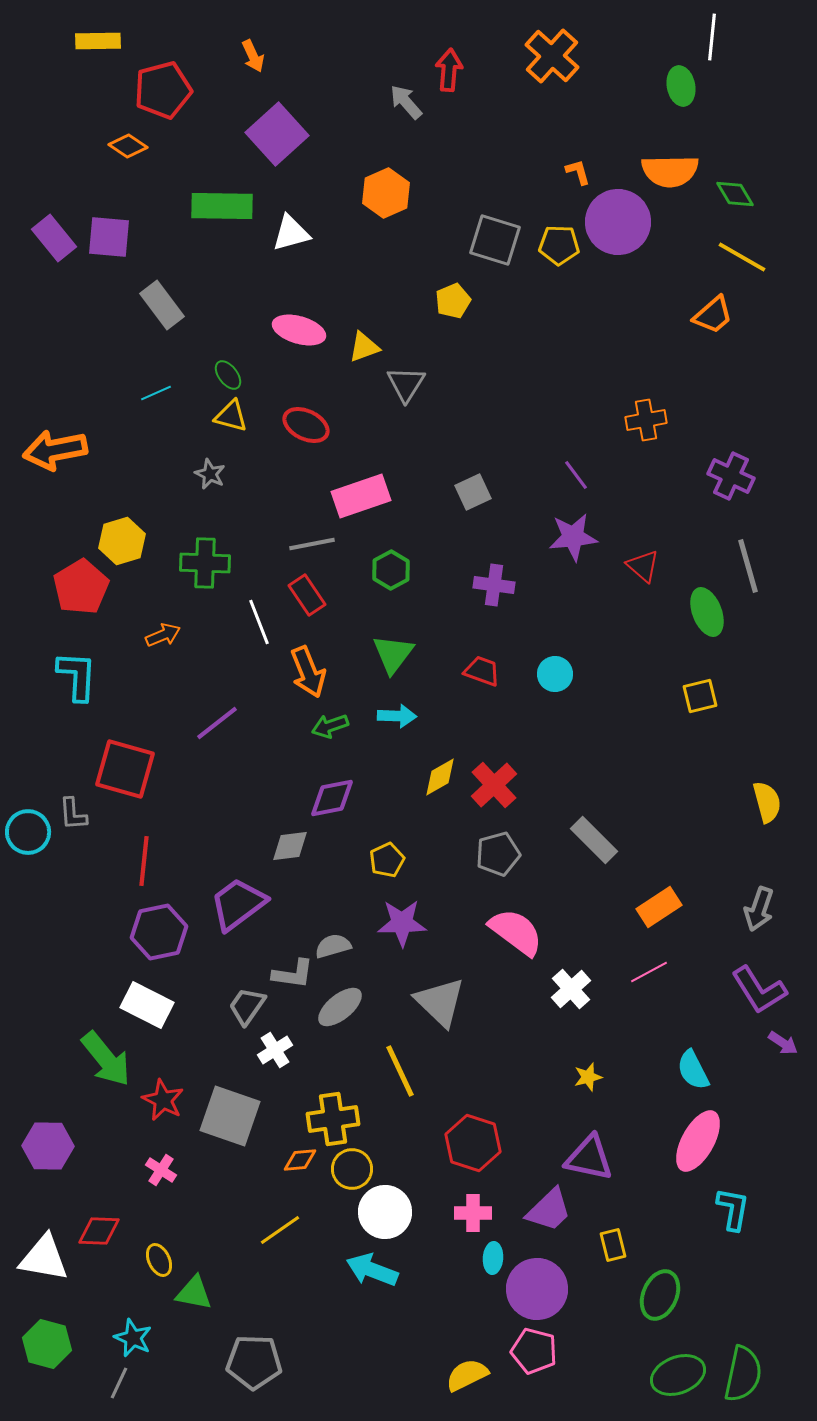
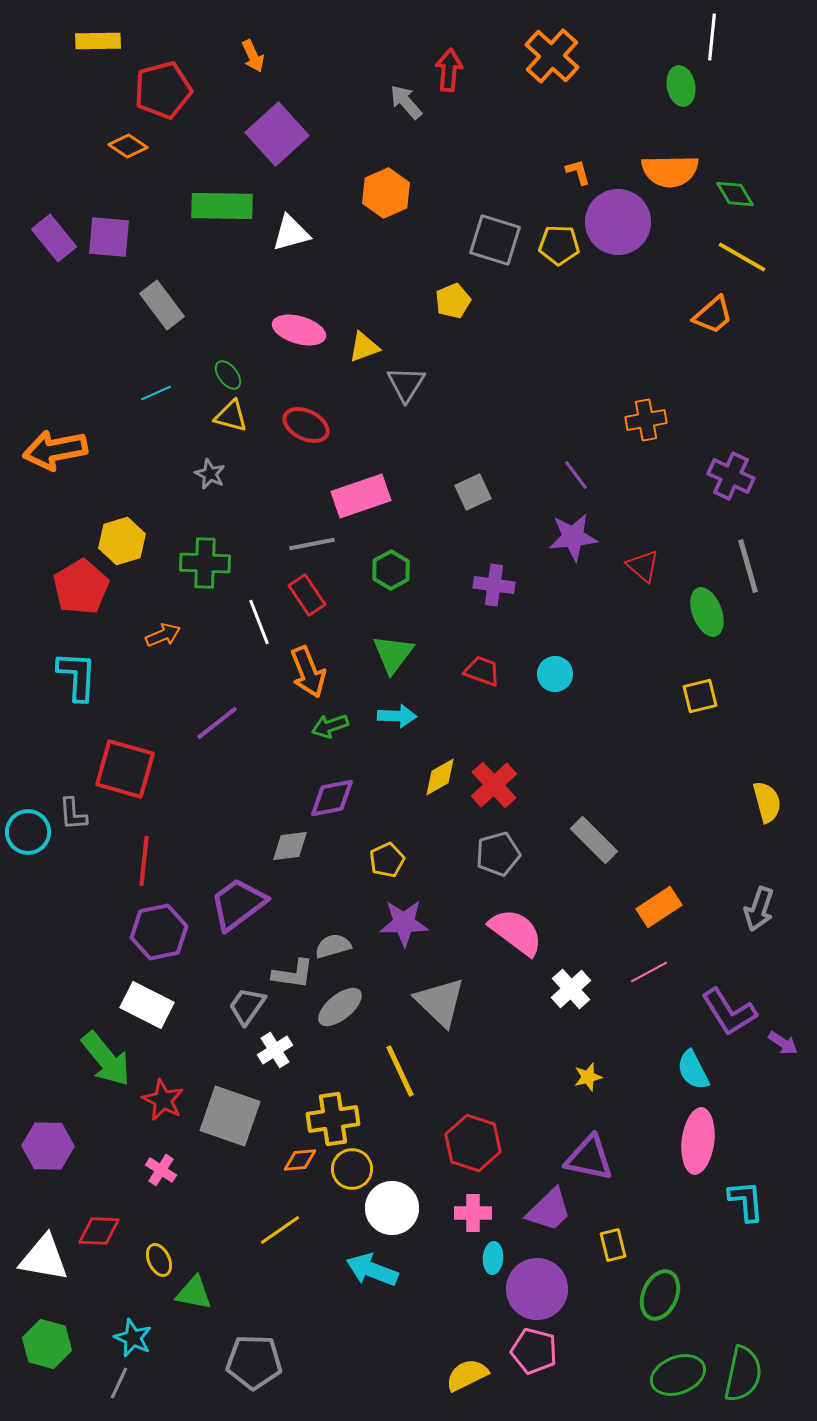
purple star at (402, 923): moved 2 px right
purple L-shape at (759, 990): moved 30 px left, 22 px down
pink ellipse at (698, 1141): rotated 22 degrees counterclockwise
cyan L-shape at (733, 1209): moved 13 px right, 8 px up; rotated 15 degrees counterclockwise
white circle at (385, 1212): moved 7 px right, 4 px up
